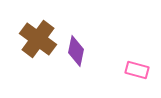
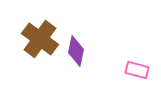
brown cross: moved 2 px right
